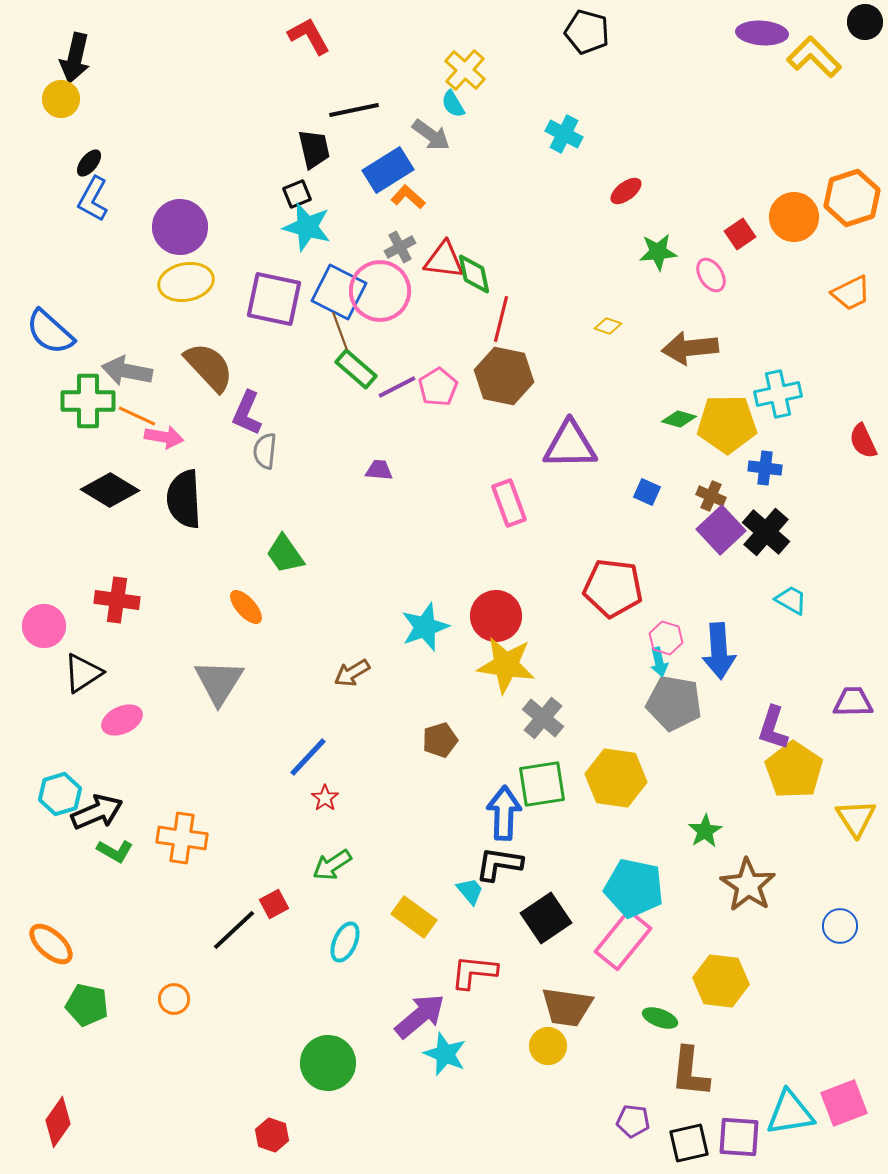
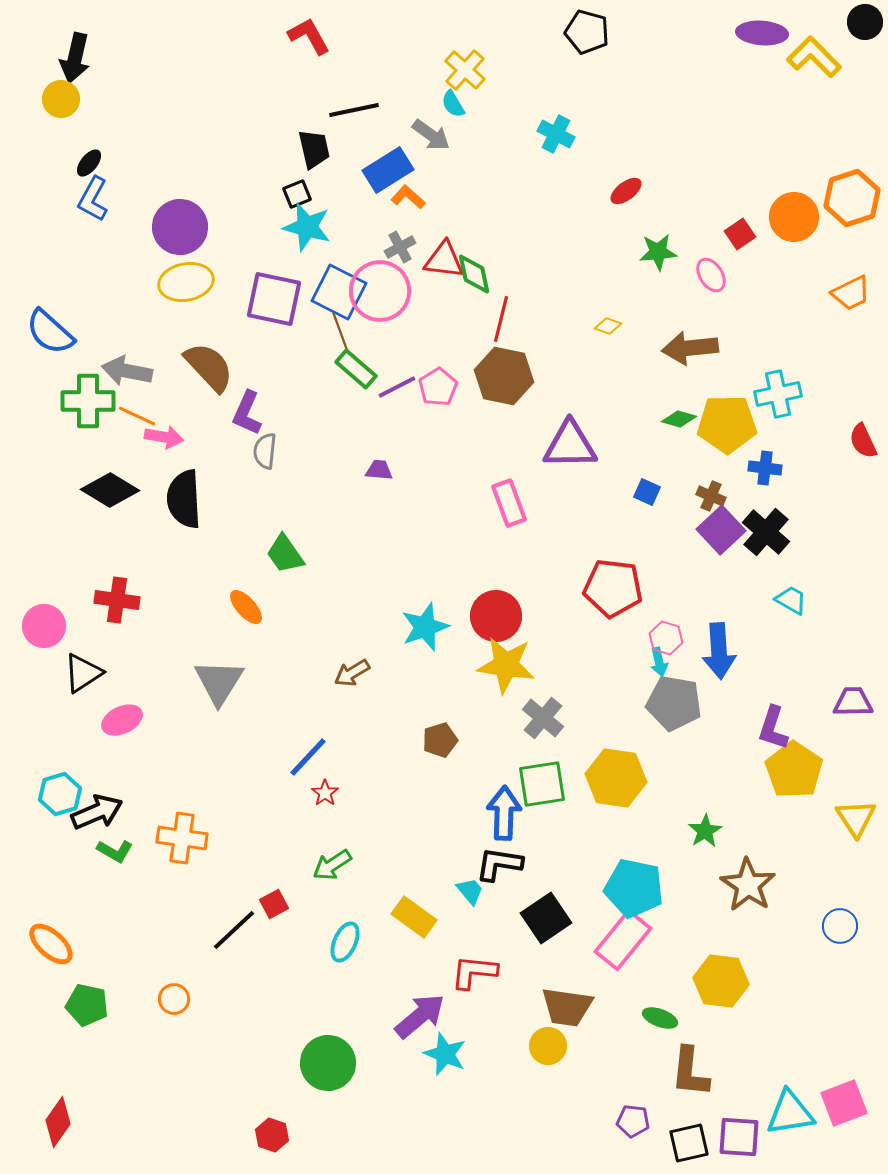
cyan cross at (564, 134): moved 8 px left
red star at (325, 798): moved 5 px up
